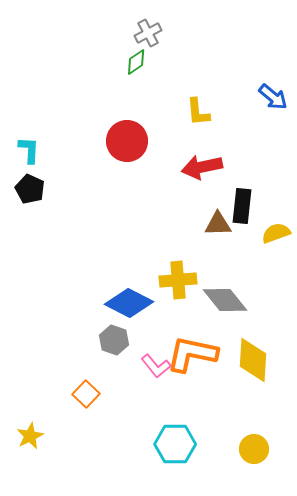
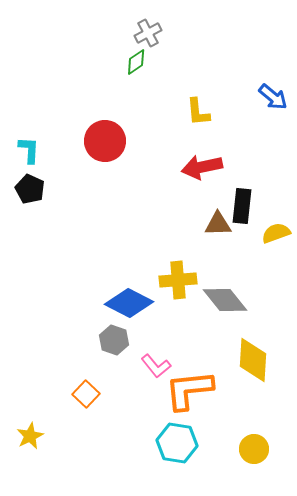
red circle: moved 22 px left
orange L-shape: moved 3 px left, 36 px down; rotated 18 degrees counterclockwise
cyan hexagon: moved 2 px right, 1 px up; rotated 9 degrees clockwise
